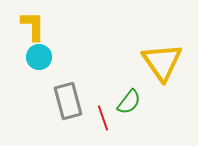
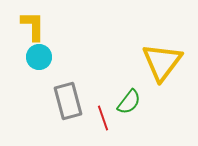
yellow triangle: rotated 12 degrees clockwise
